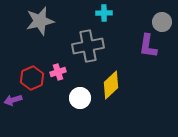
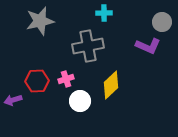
purple L-shape: rotated 75 degrees counterclockwise
pink cross: moved 8 px right, 7 px down
red hexagon: moved 5 px right, 3 px down; rotated 20 degrees clockwise
white circle: moved 3 px down
